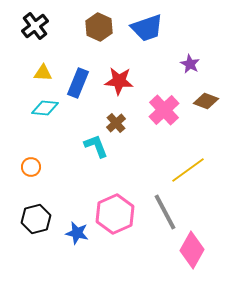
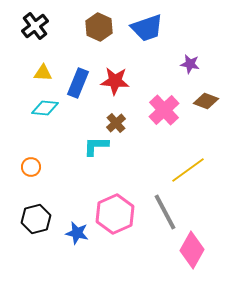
purple star: rotated 18 degrees counterclockwise
red star: moved 4 px left
cyan L-shape: rotated 68 degrees counterclockwise
